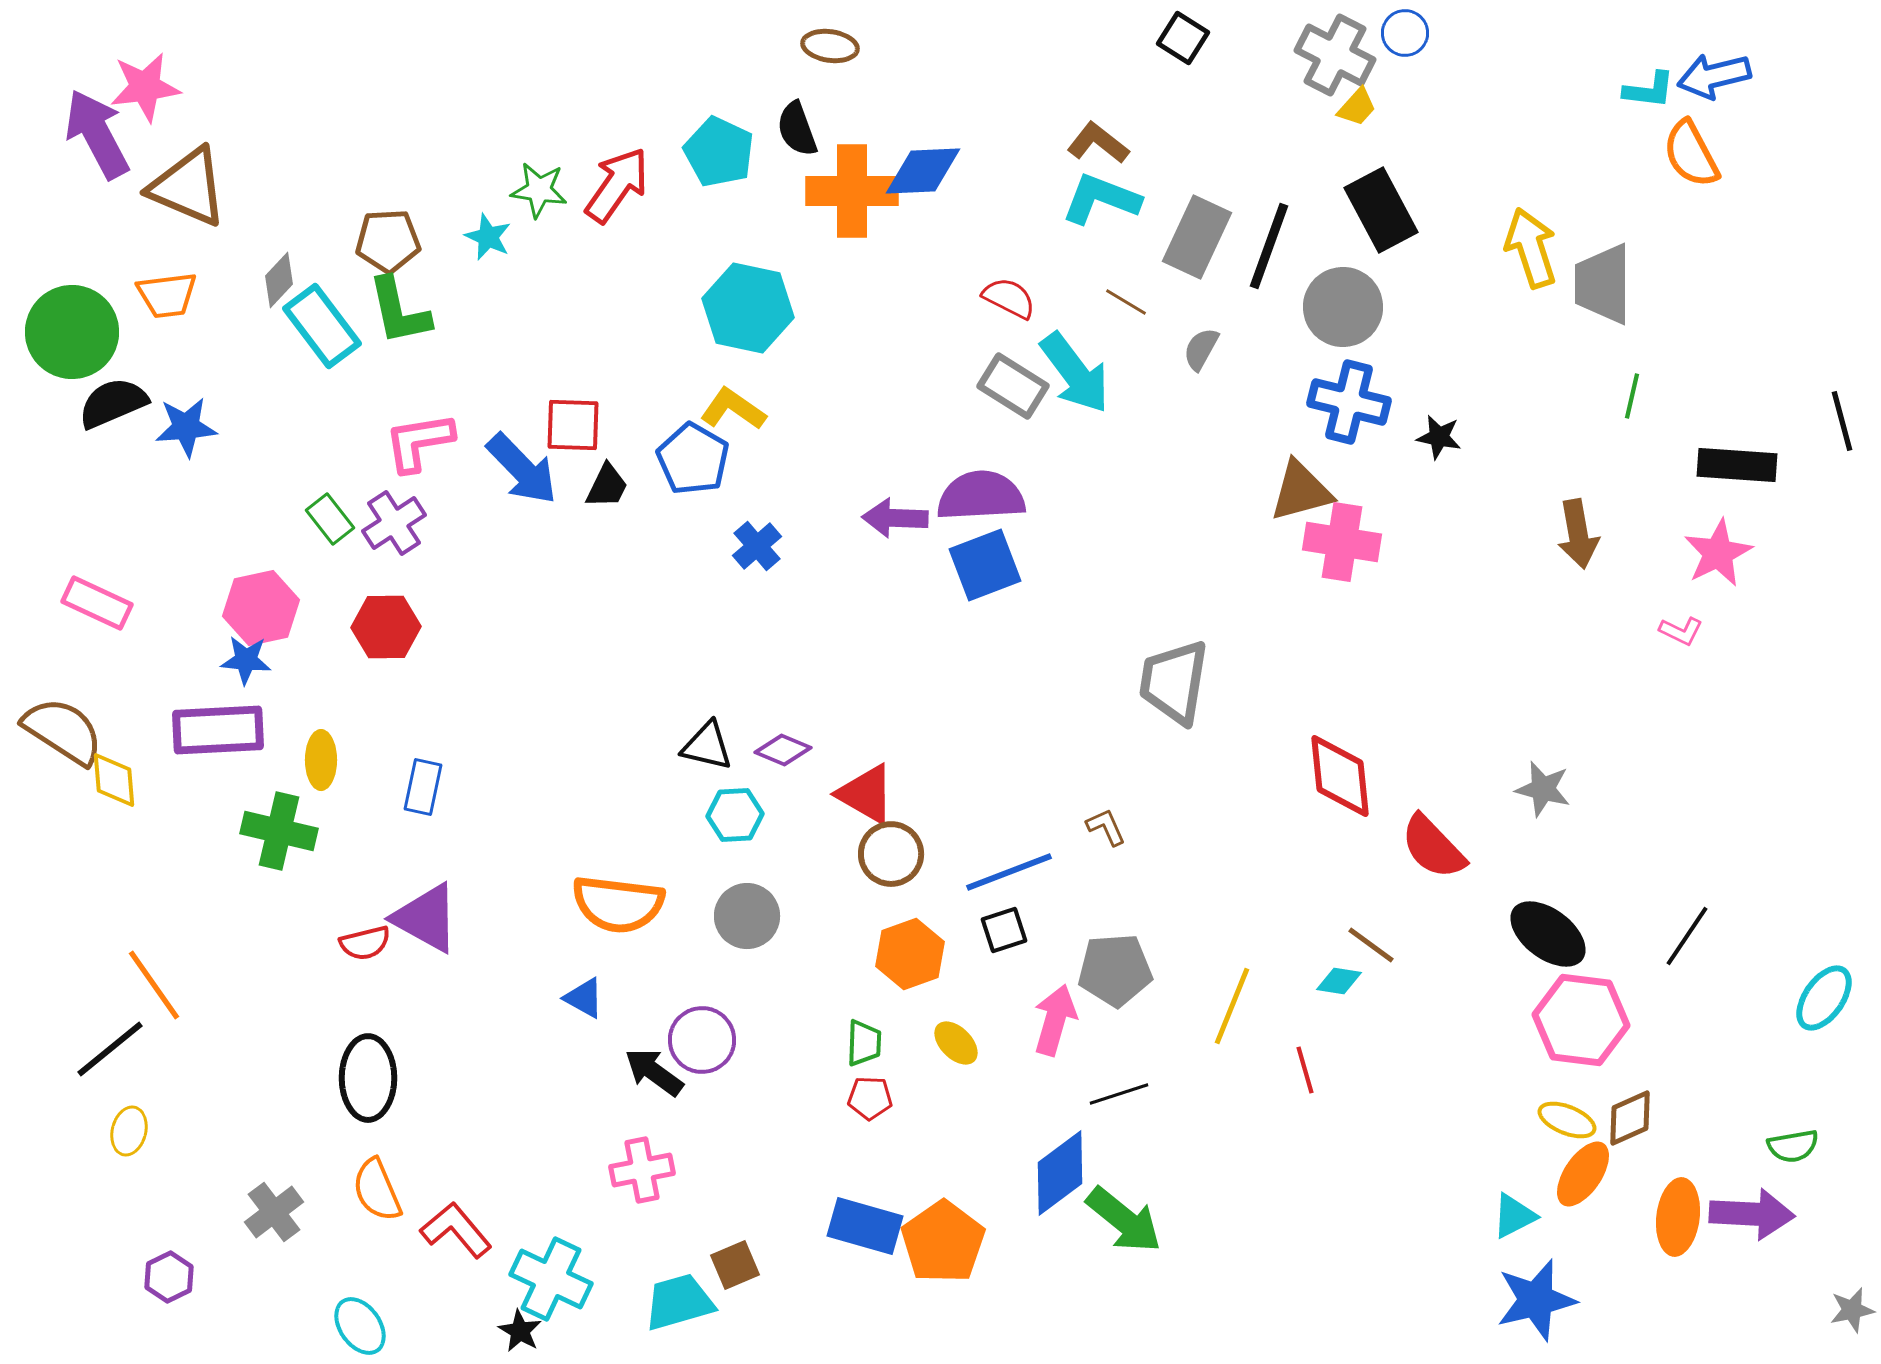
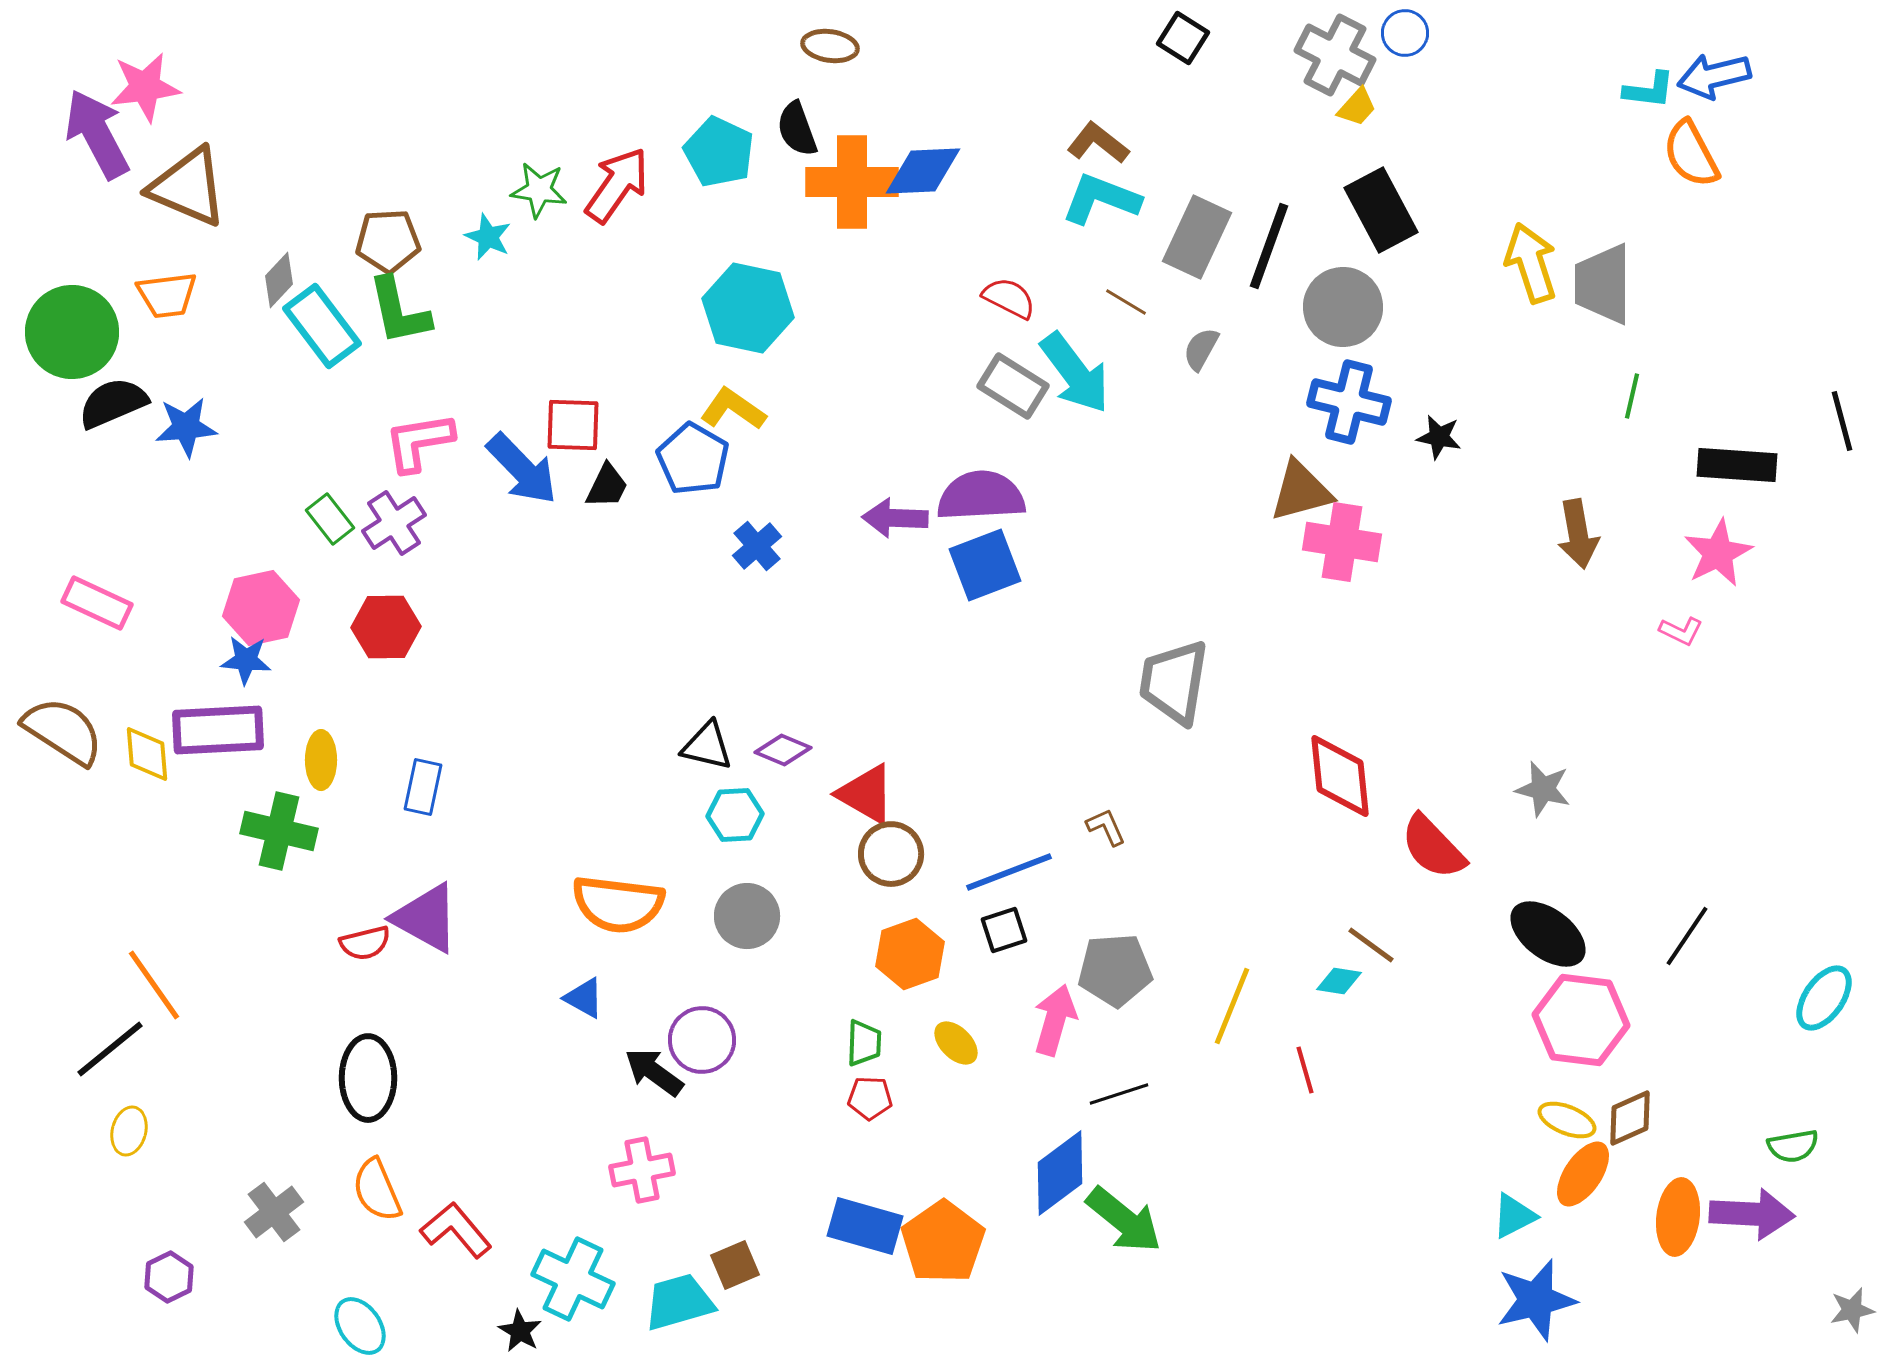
orange cross at (852, 191): moved 9 px up
yellow arrow at (1531, 248): moved 15 px down
yellow diamond at (114, 780): moved 33 px right, 26 px up
cyan cross at (551, 1279): moved 22 px right
